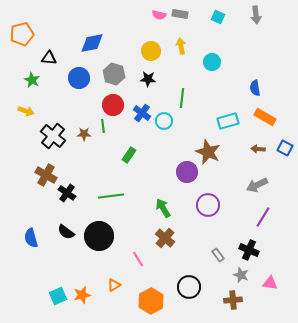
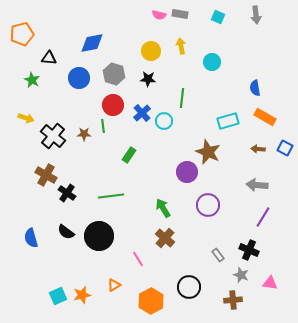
yellow arrow at (26, 111): moved 7 px down
blue cross at (142, 113): rotated 12 degrees clockwise
gray arrow at (257, 185): rotated 30 degrees clockwise
